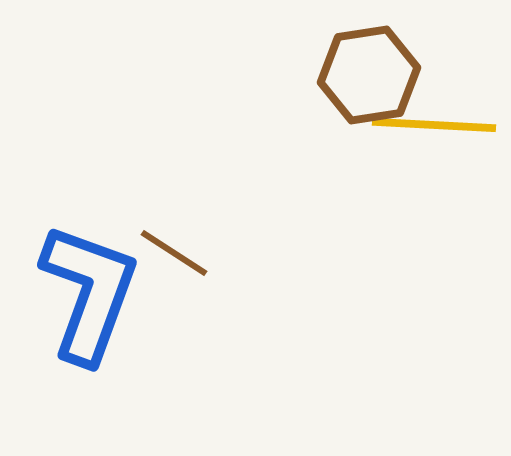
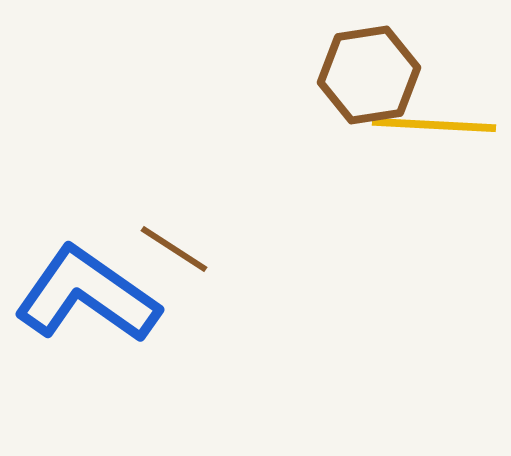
brown line: moved 4 px up
blue L-shape: moved 2 px left, 2 px down; rotated 75 degrees counterclockwise
